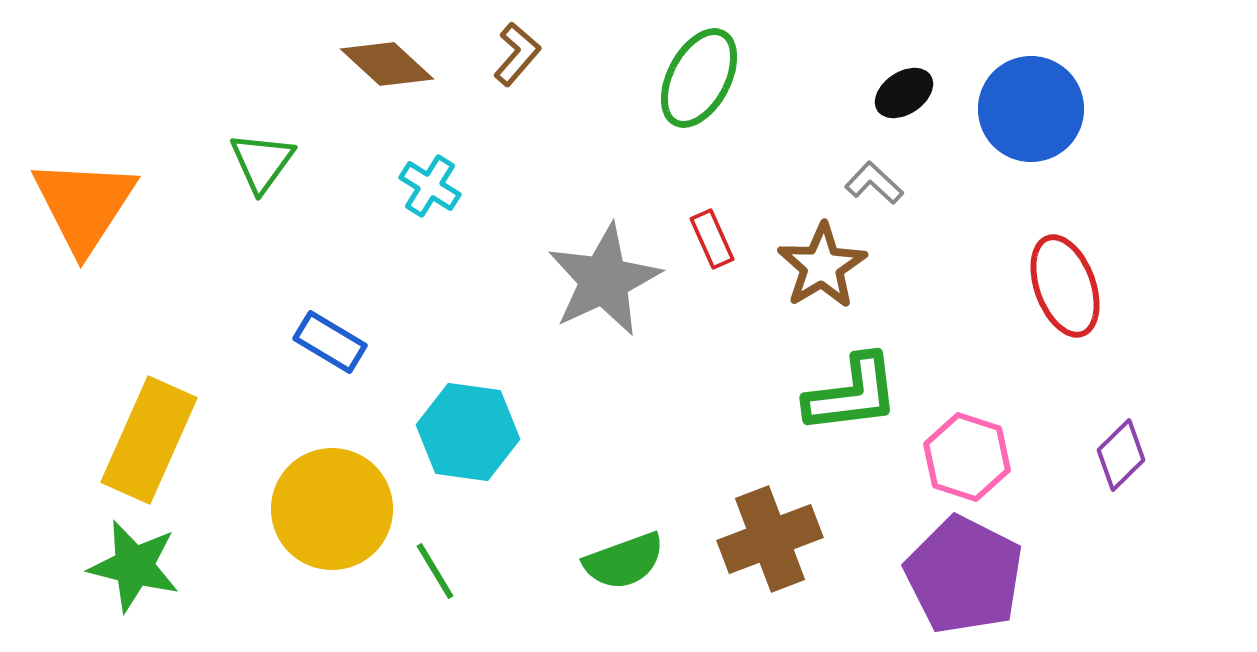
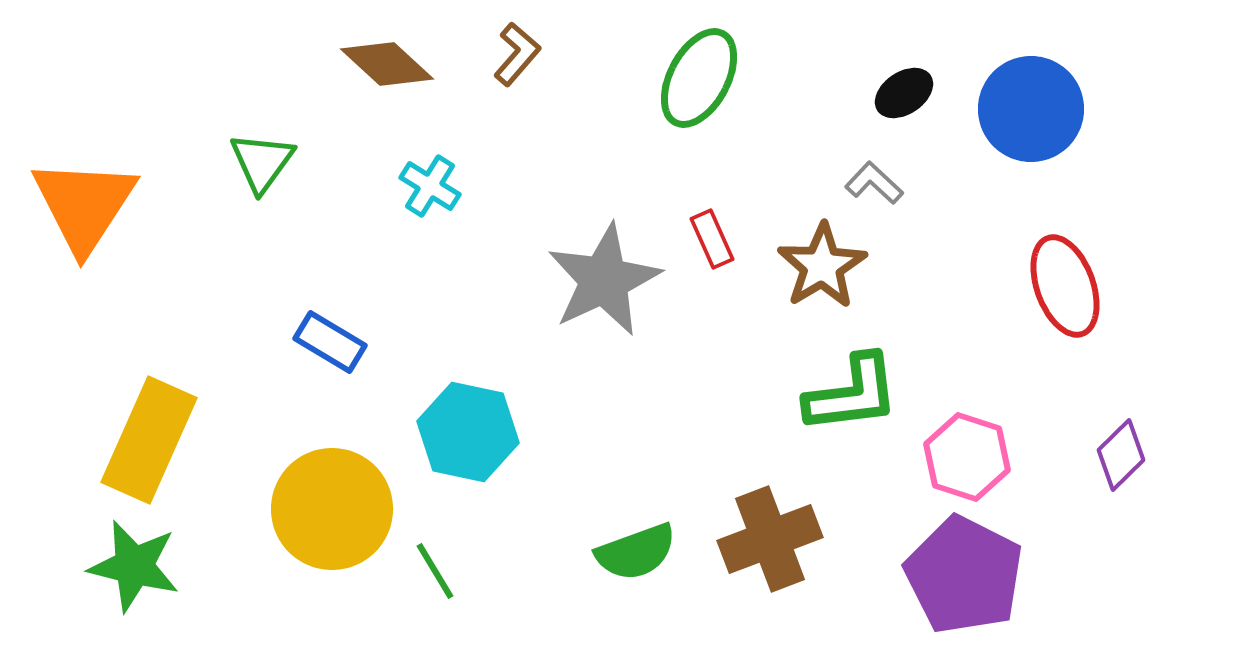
cyan hexagon: rotated 4 degrees clockwise
green semicircle: moved 12 px right, 9 px up
